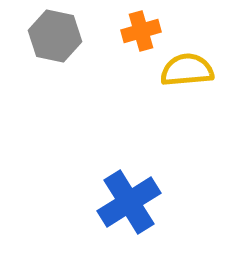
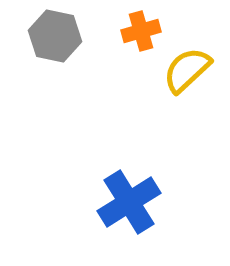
yellow semicircle: rotated 38 degrees counterclockwise
